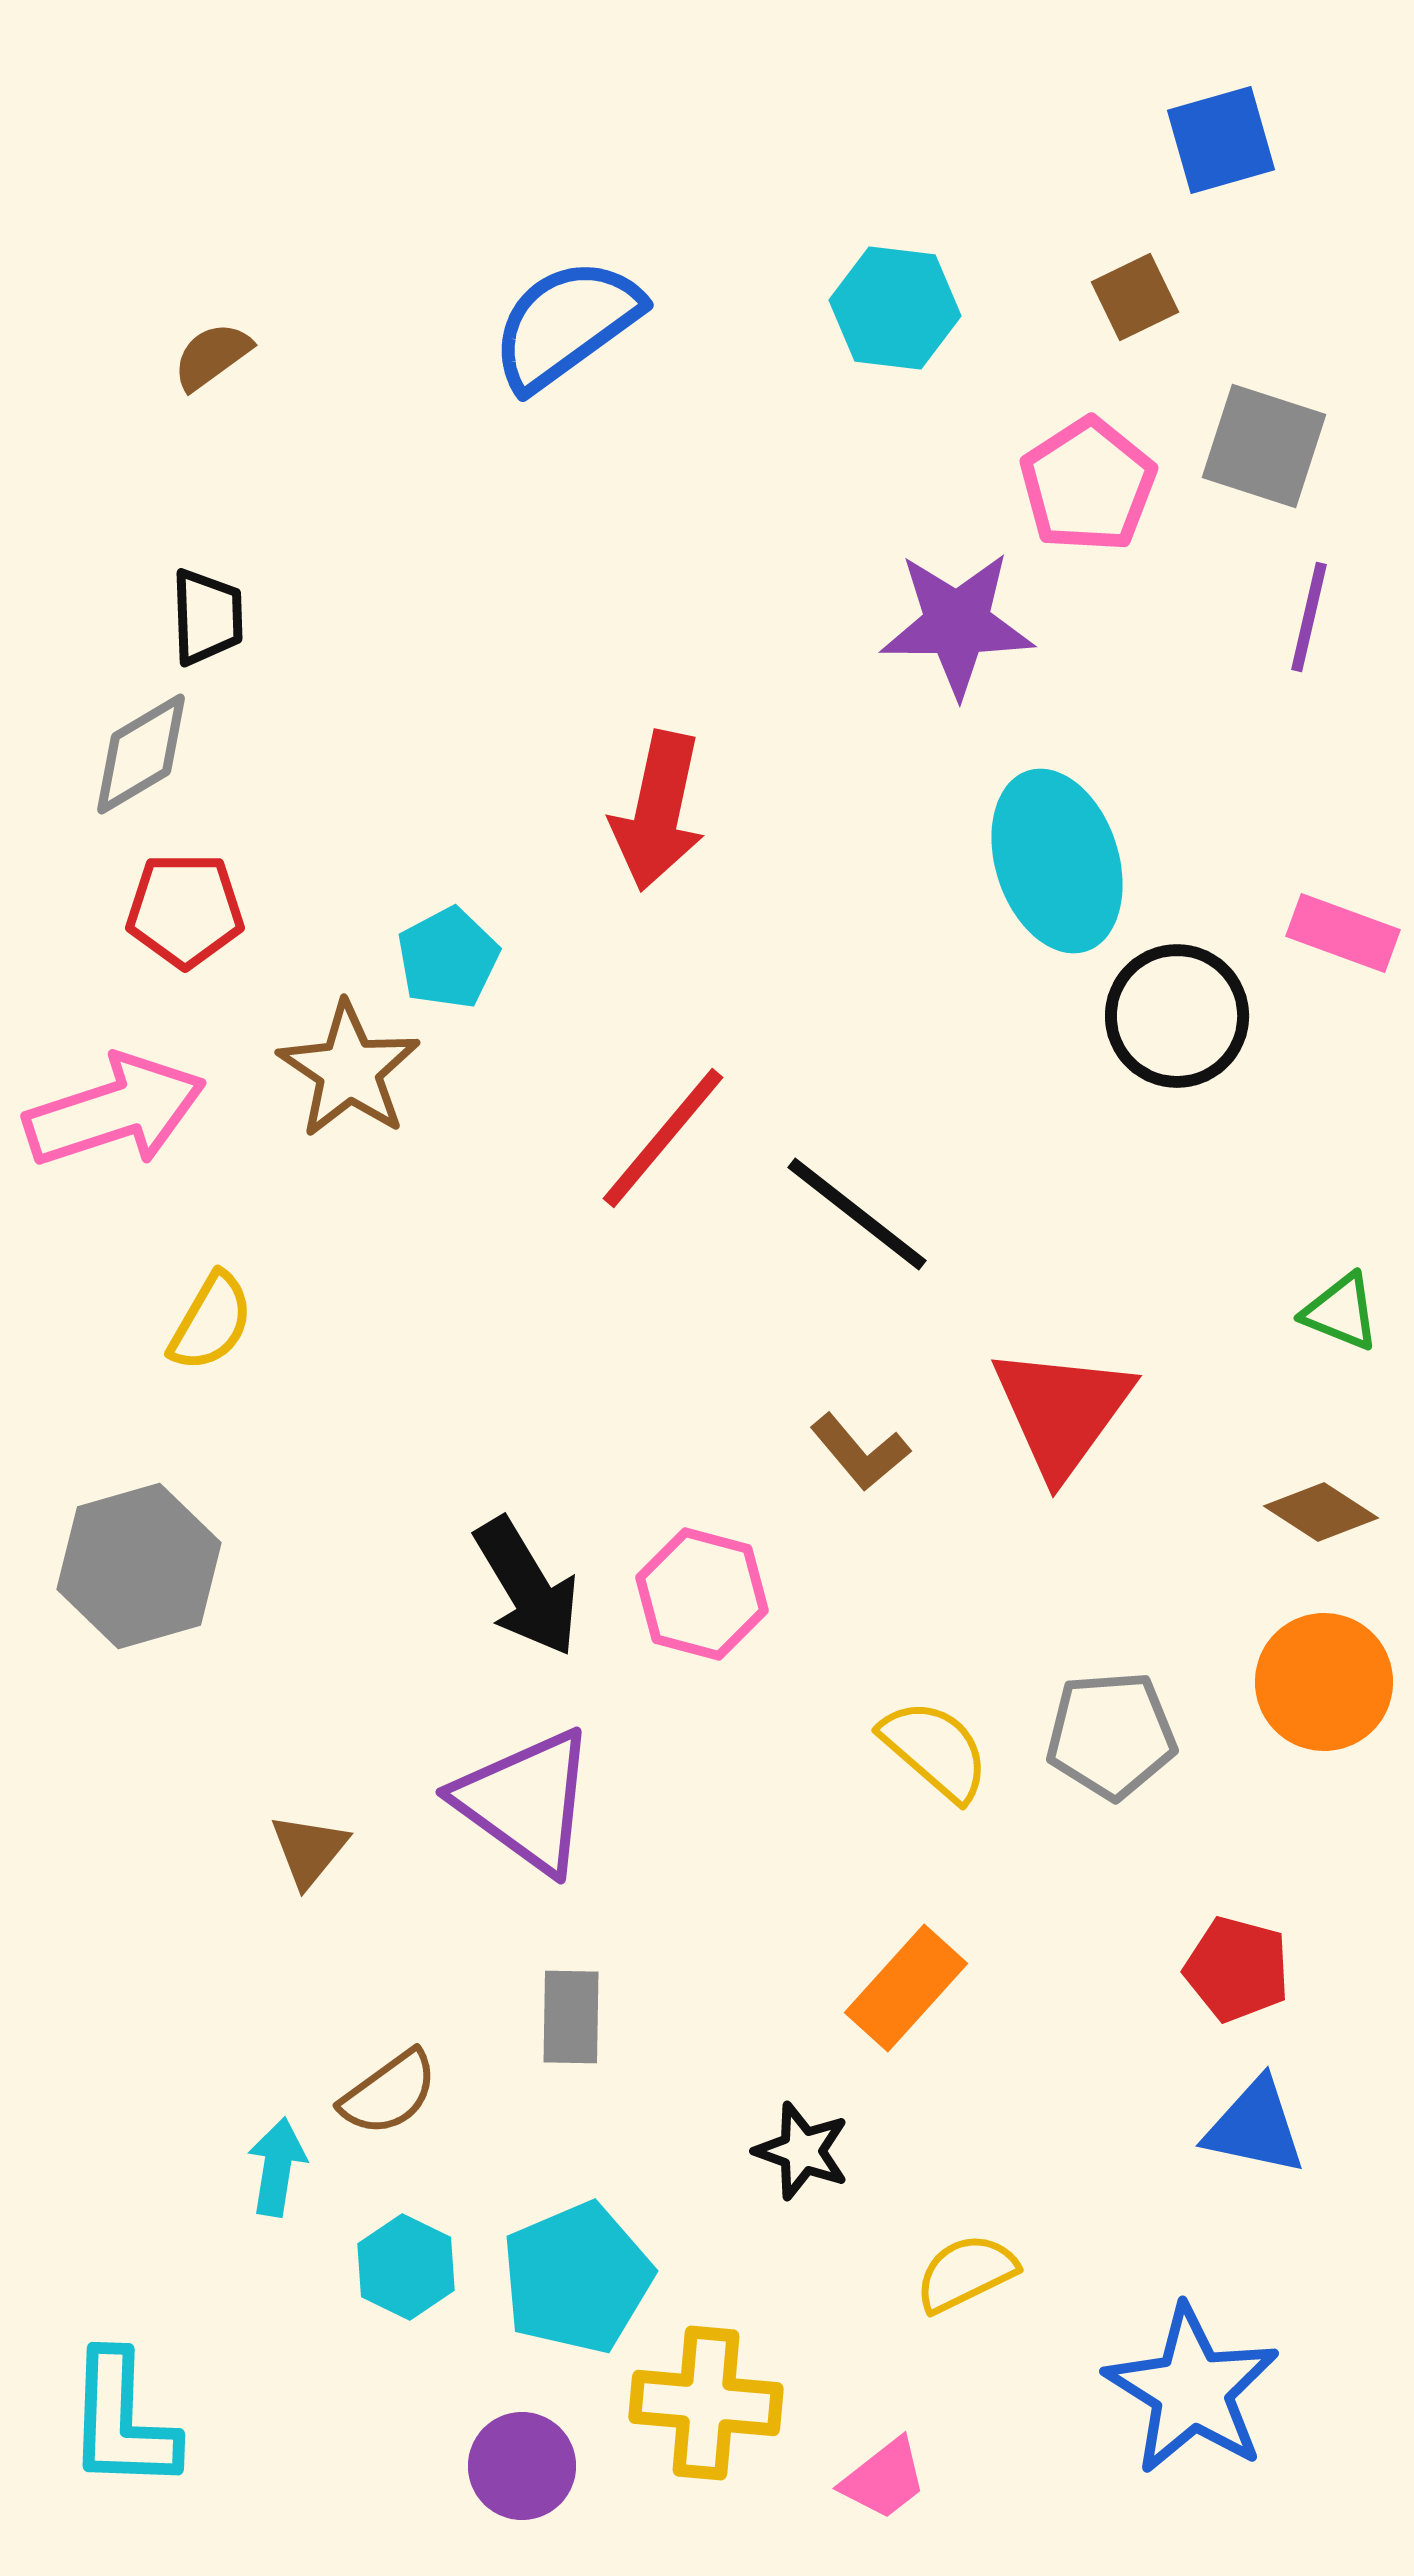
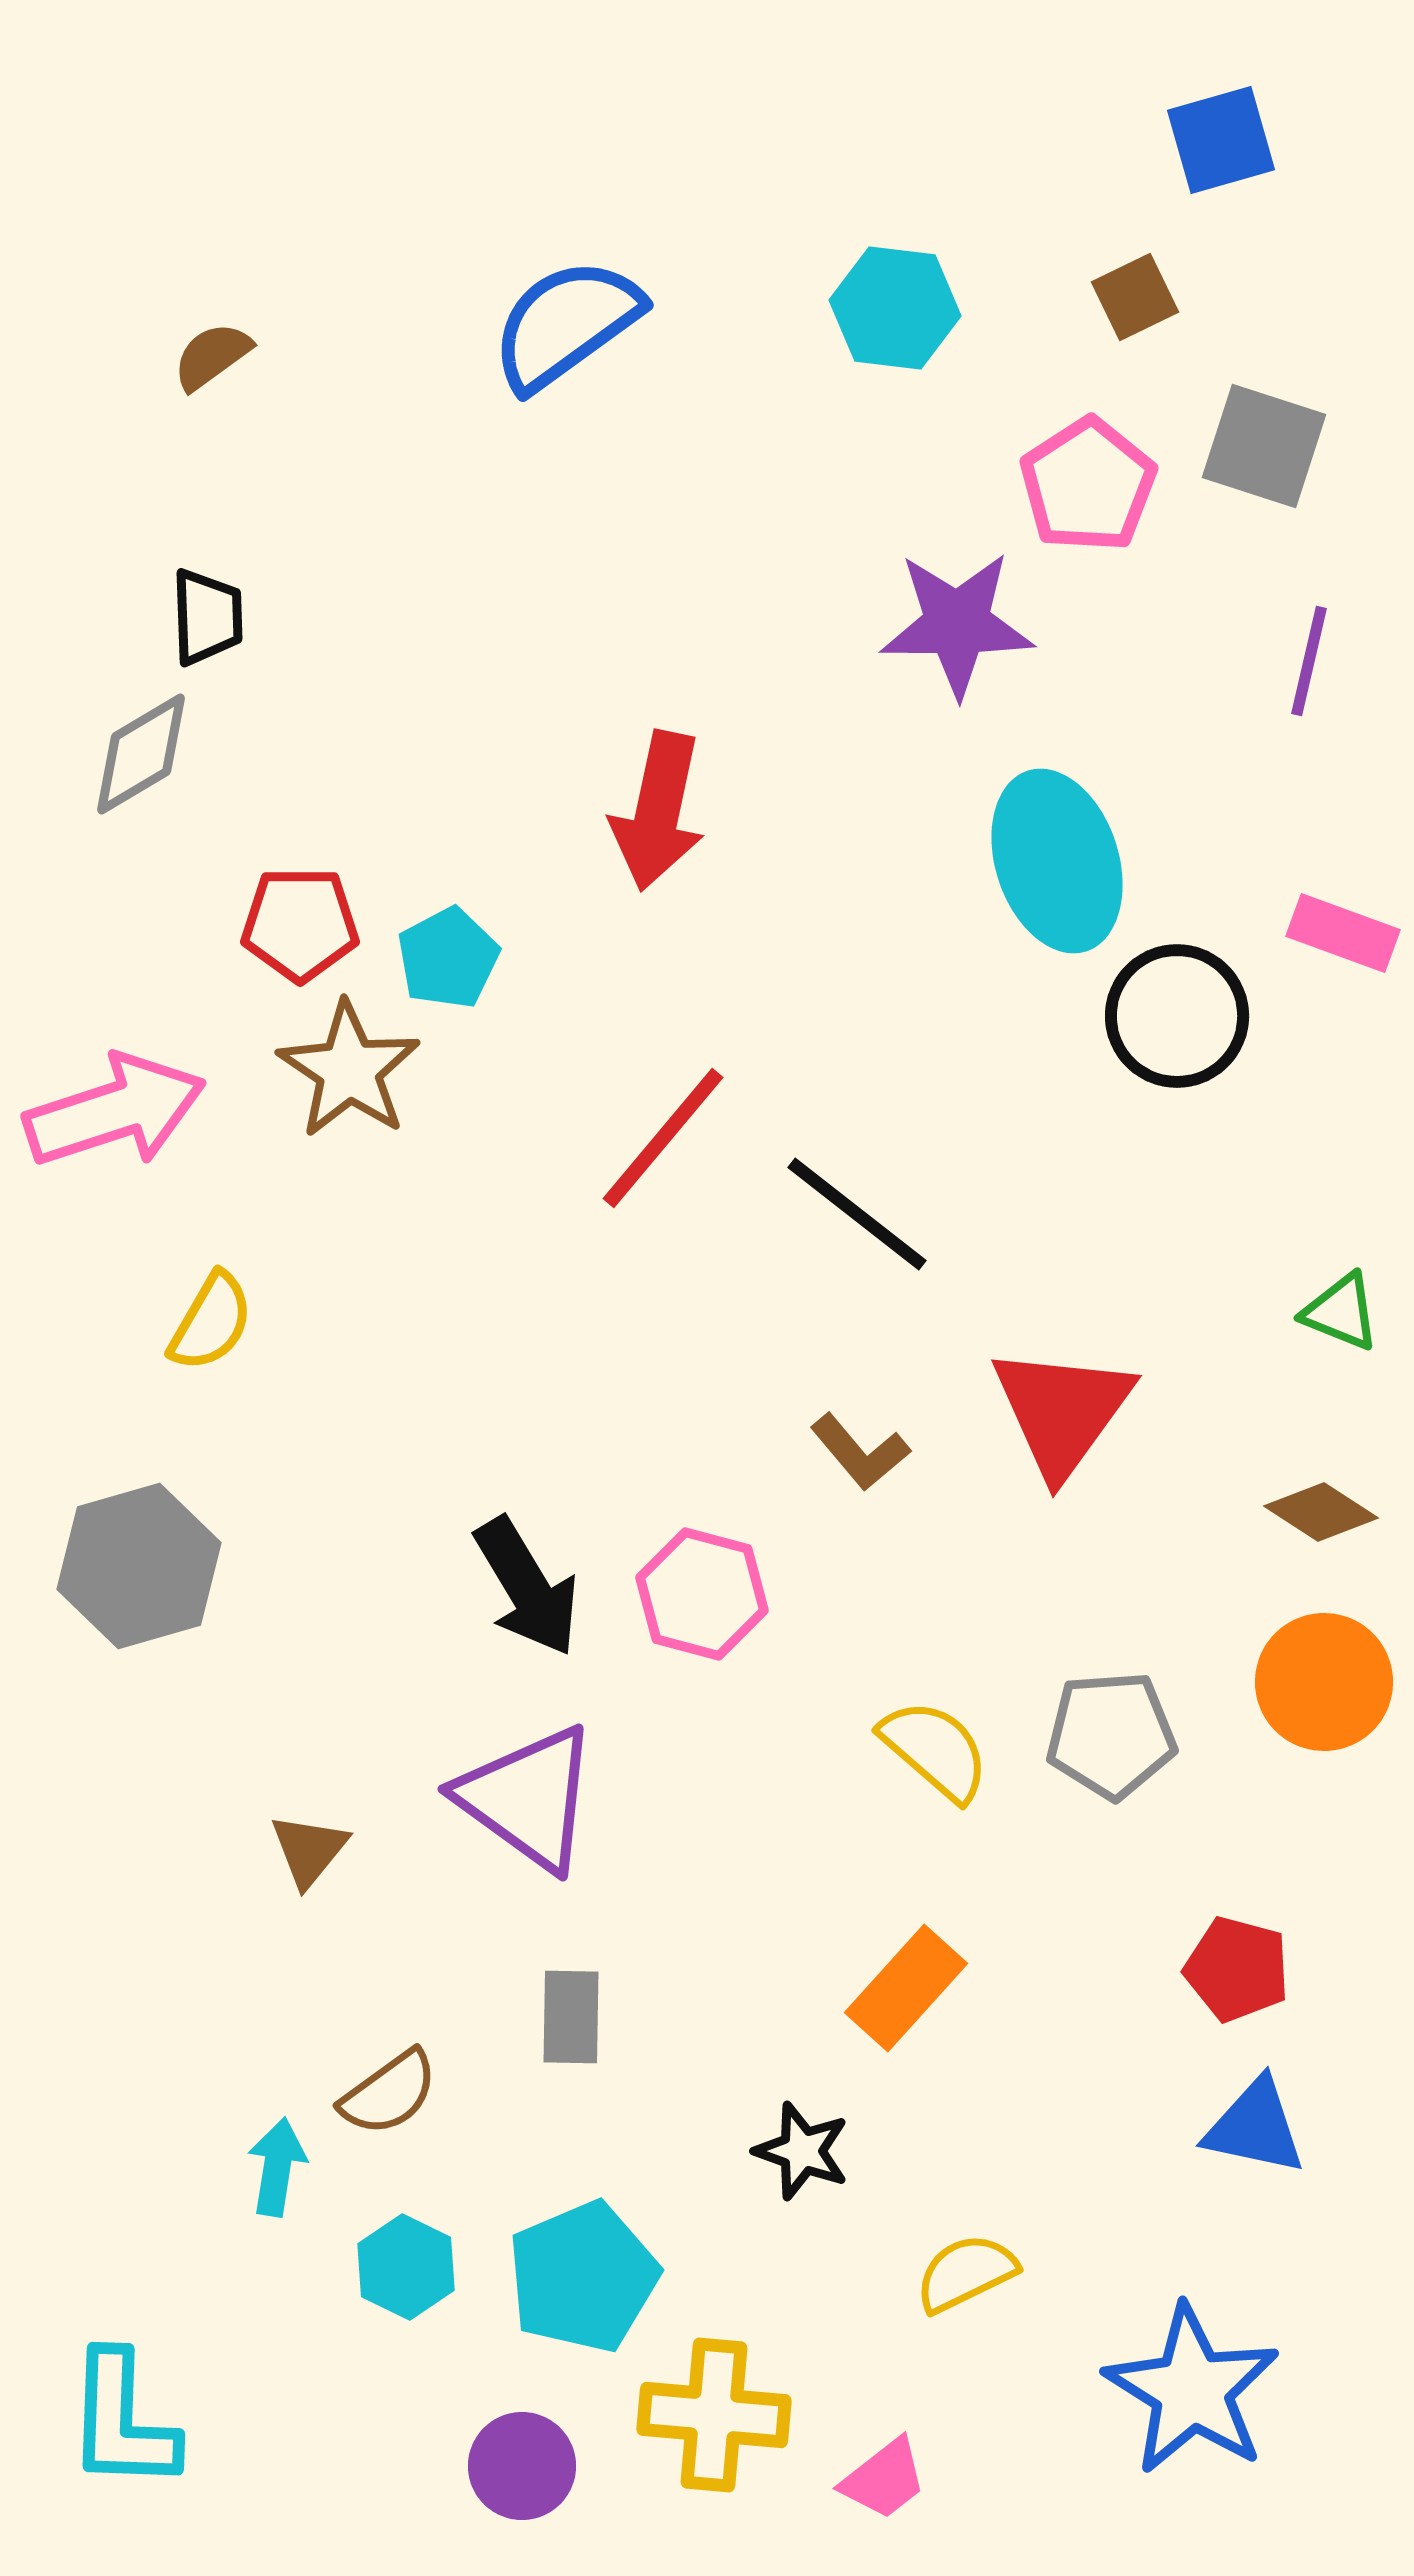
purple line at (1309, 617): moved 44 px down
red pentagon at (185, 910): moved 115 px right, 14 px down
purple triangle at (526, 1801): moved 2 px right, 3 px up
cyan pentagon at (577, 2278): moved 6 px right, 1 px up
yellow cross at (706, 2403): moved 8 px right, 12 px down
